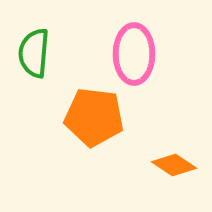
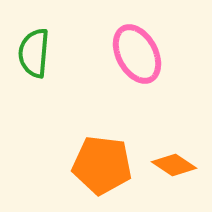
pink ellipse: moved 3 px right; rotated 28 degrees counterclockwise
orange pentagon: moved 8 px right, 48 px down
